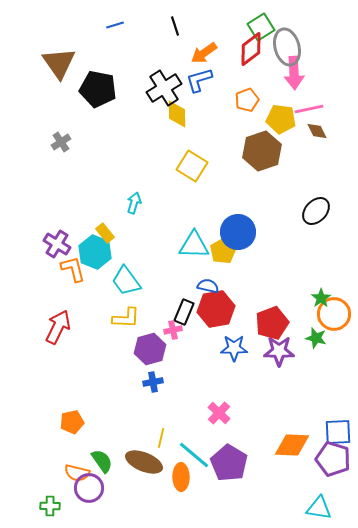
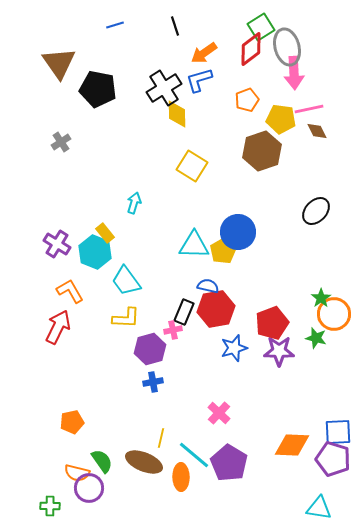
orange L-shape at (73, 269): moved 3 px left, 22 px down; rotated 16 degrees counterclockwise
blue star at (234, 348): rotated 16 degrees counterclockwise
